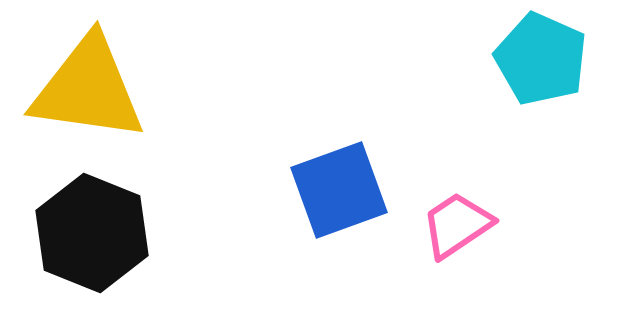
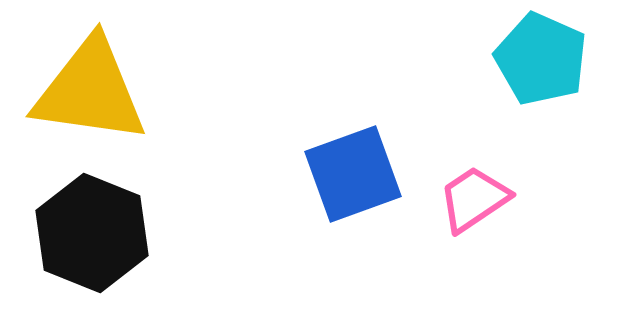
yellow triangle: moved 2 px right, 2 px down
blue square: moved 14 px right, 16 px up
pink trapezoid: moved 17 px right, 26 px up
